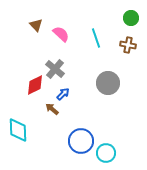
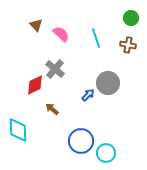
blue arrow: moved 25 px right, 1 px down
